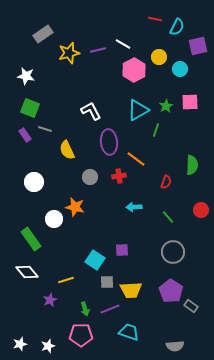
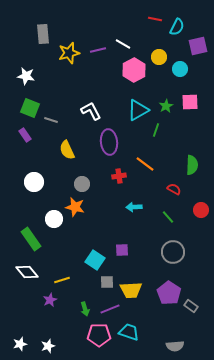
gray rectangle at (43, 34): rotated 60 degrees counterclockwise
gray line at (45, 129): moved 6 px right, 9 px up
orange line at (136, 159): moved 9 px right, 5 px down
gray circle at (90, 177): moved 8 px left, 7 px down
red semicircle at (166, 182): moved 8 px right, 7 px down; rotated 80 degrees counterclockwise
yellow line at (66, 280): moved 4 px left
purple pentagon at (171, 291): moved 2 px left, 2 px down
pink pentagon at (81, 335): moved 18 px right
